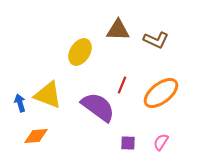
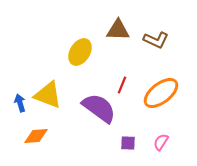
purple semicircle: moved 1 px right, 1 px down
